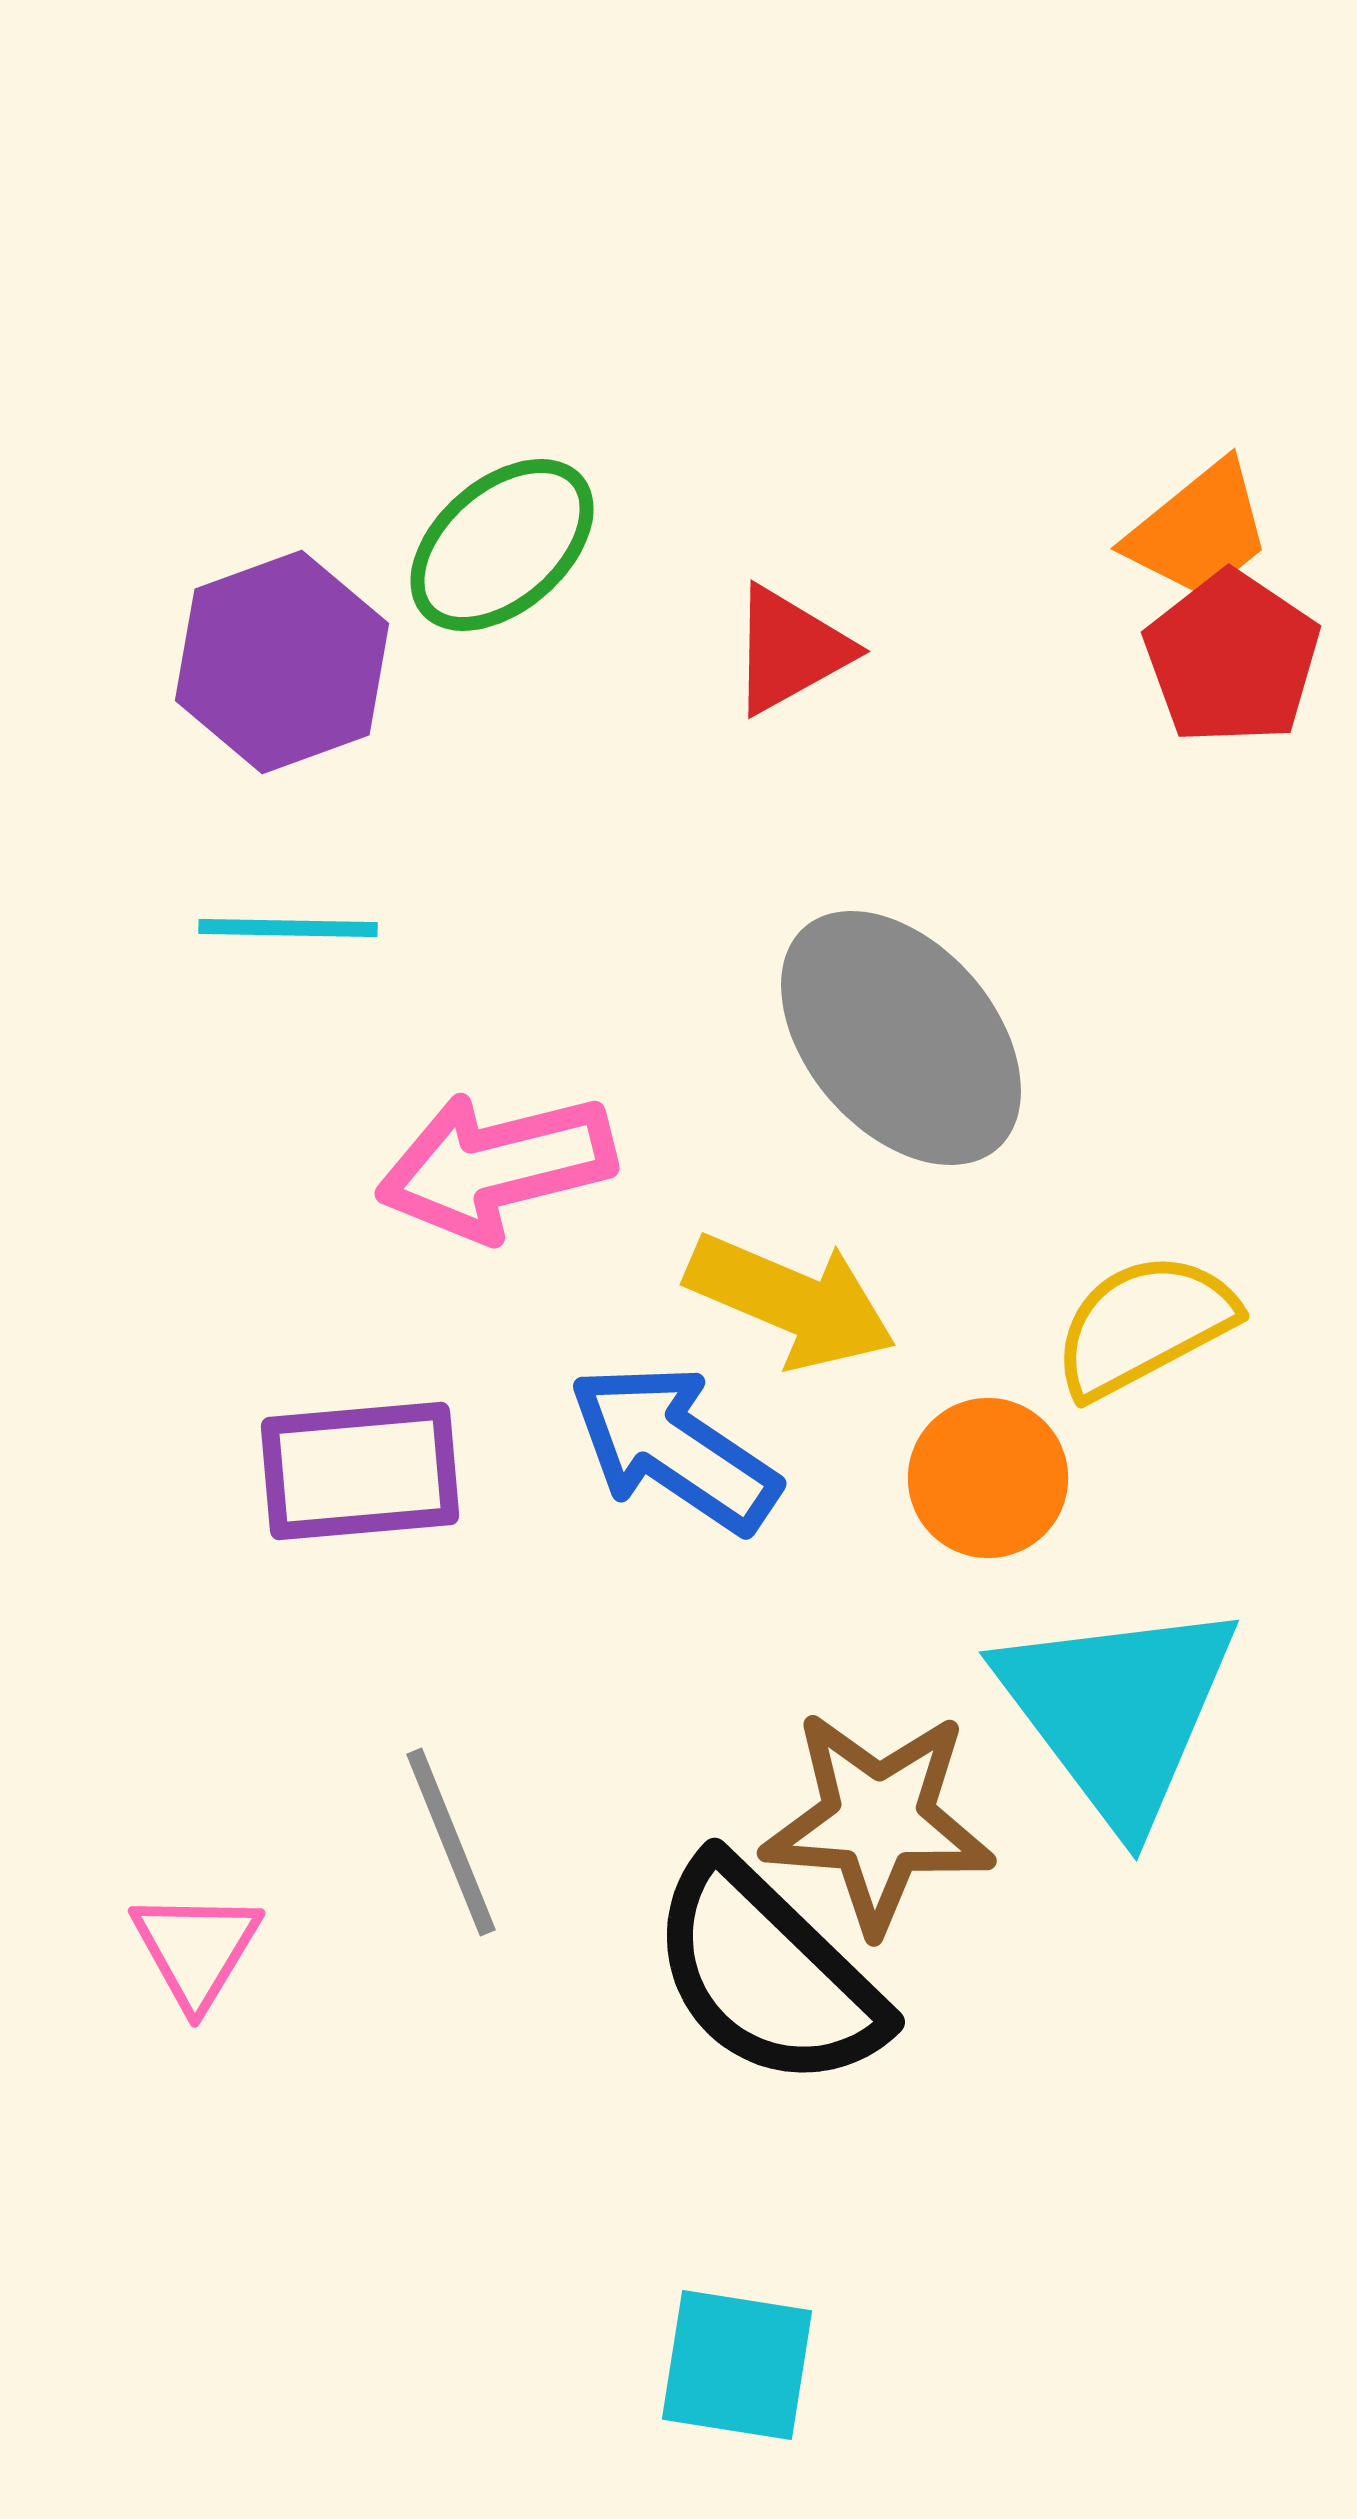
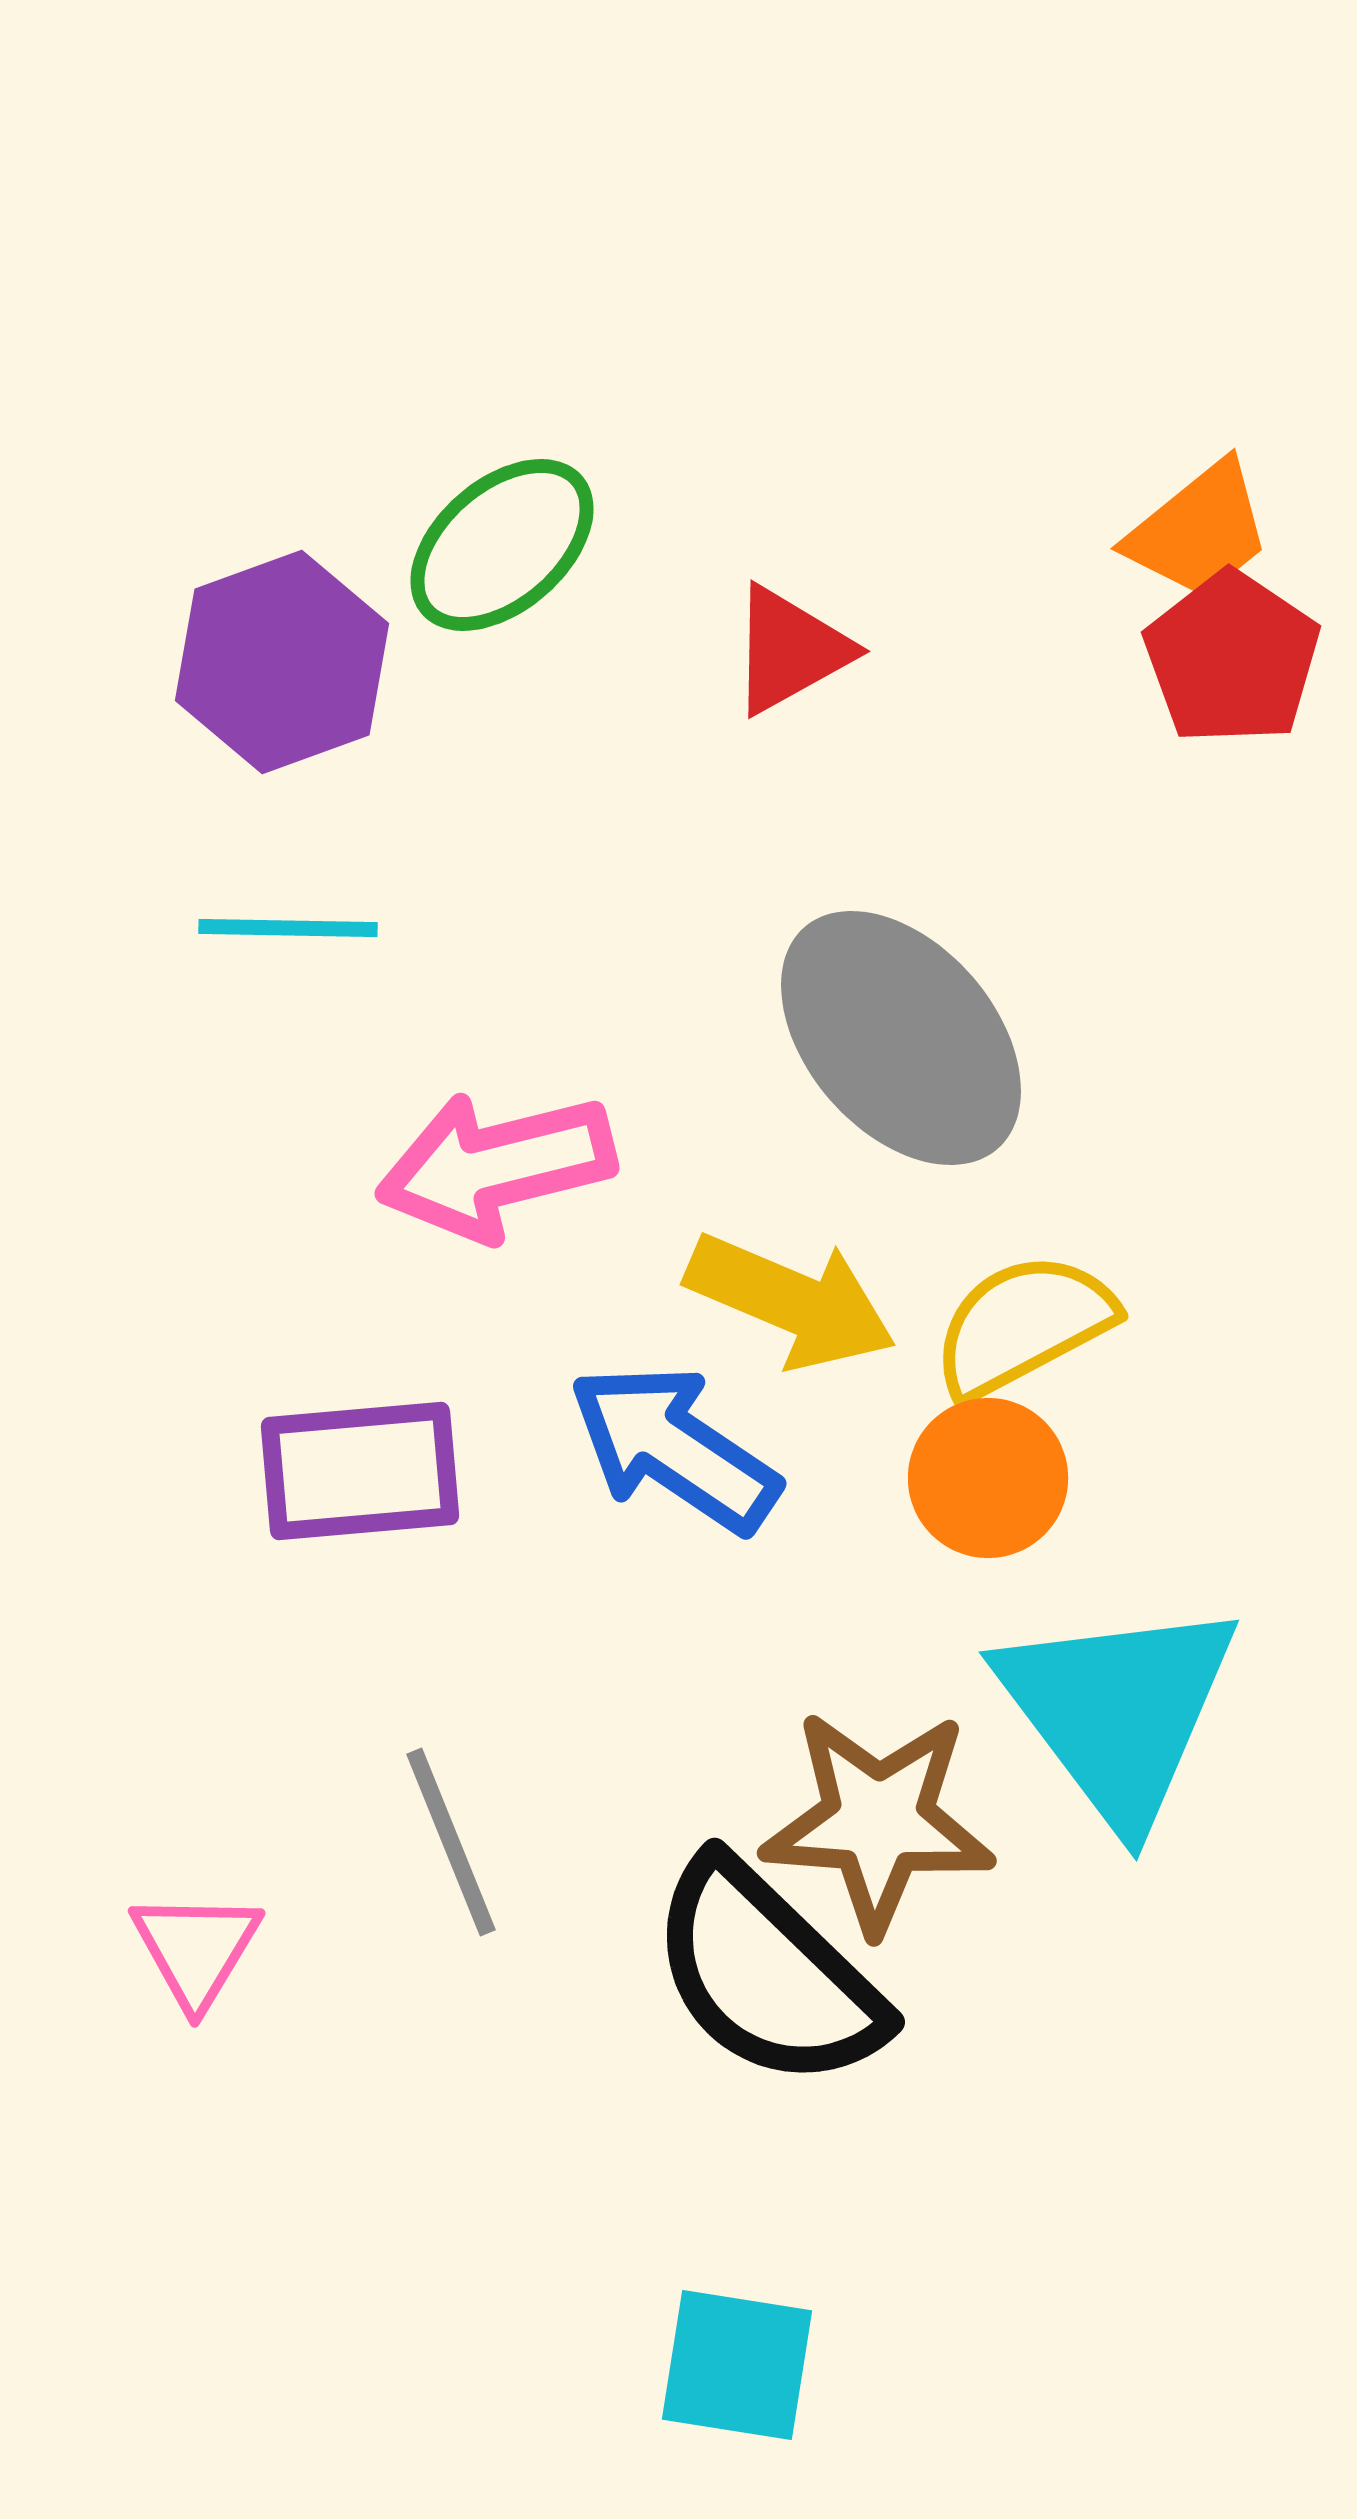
yellow semicircle: moved 121 px left
